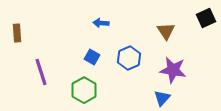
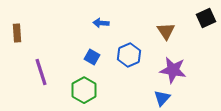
blue hexagon: moved 3 px up
